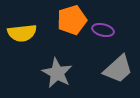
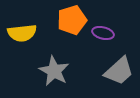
purple ellipse: moved 3 px down
gray trapezoid: moved 1 px right, 2 px down
gray star: moved 3 px left, 2 px up
